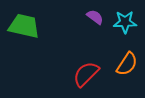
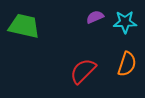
purple semicircle: rotated 60 degrees counterclockwise
orange semicircle: rotated 15 degrees counterclockwise
red semicircle: moved 3 px left, 3 px up
